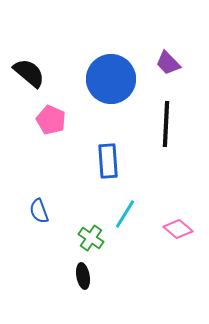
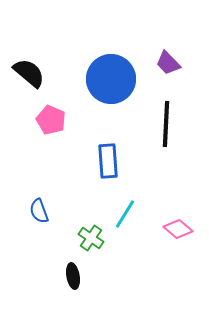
black ellipse: moved 10 px left
